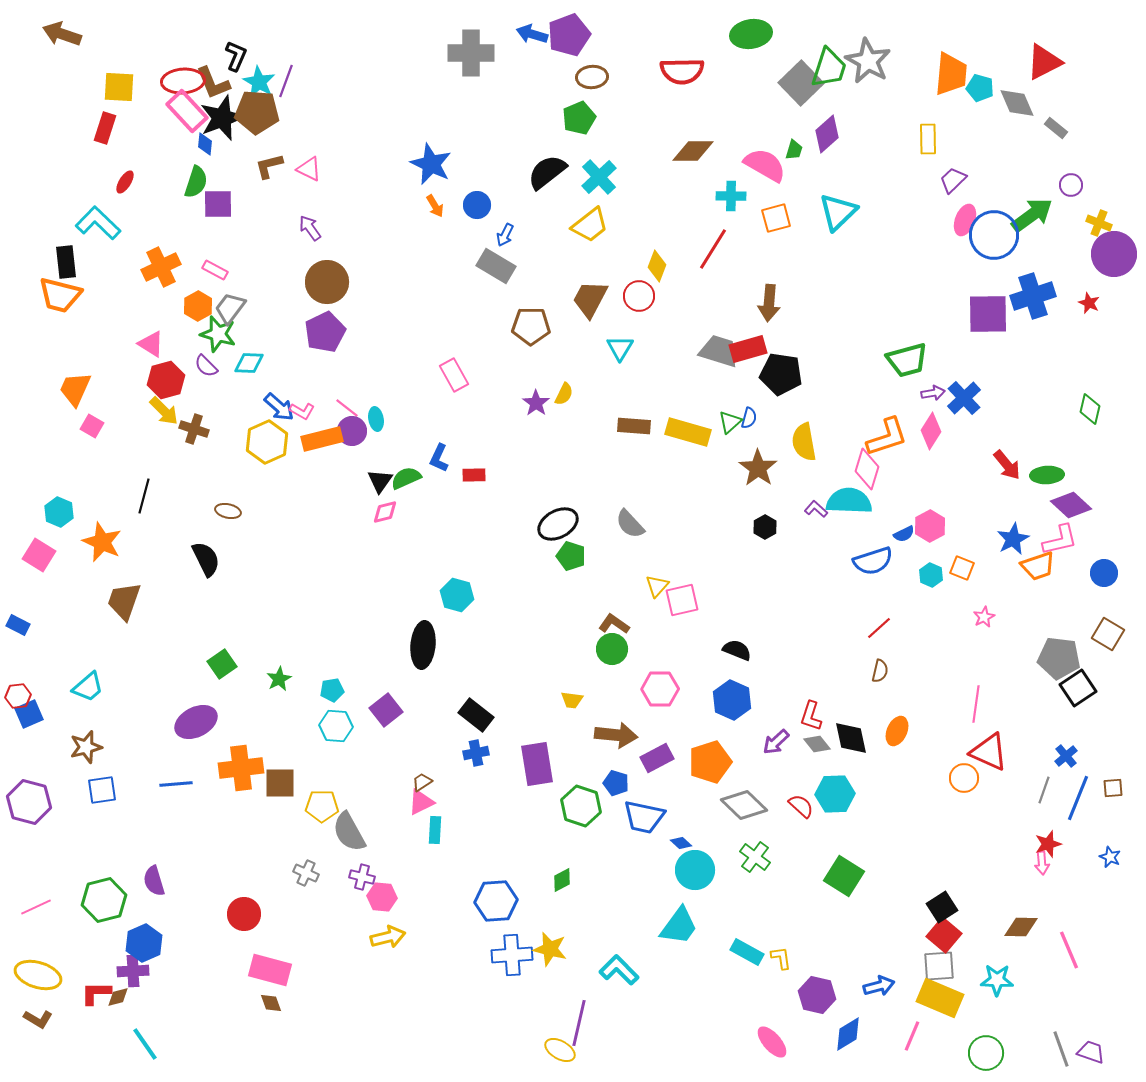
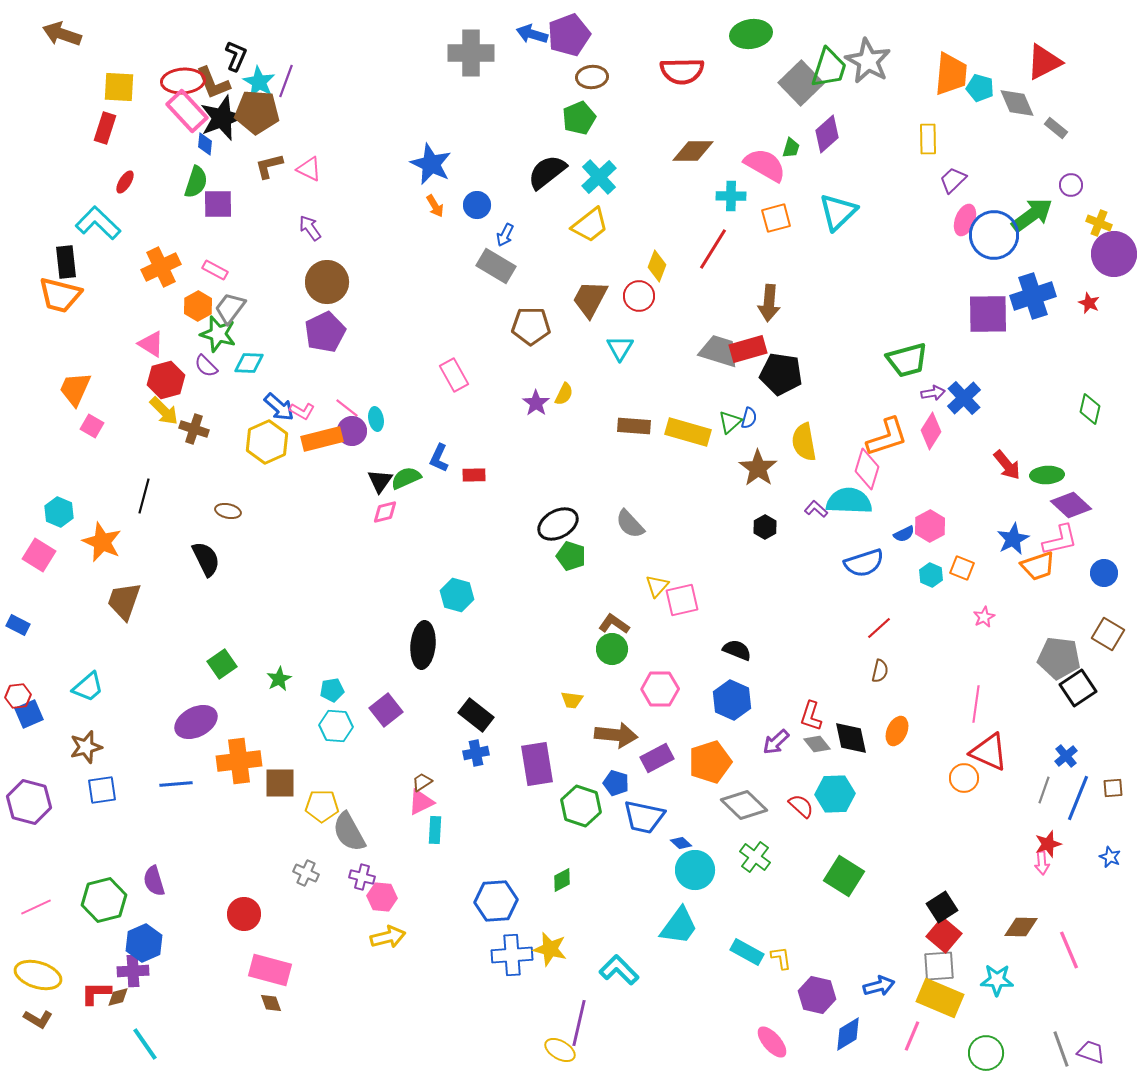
green trapezoid at (794, 150): moved 3 px left, 2 px up
blue semicircle at (873, 561): moved 9 px left, 2 px down
orange cross at (241, 768): moved 2 px left, 7 px up
